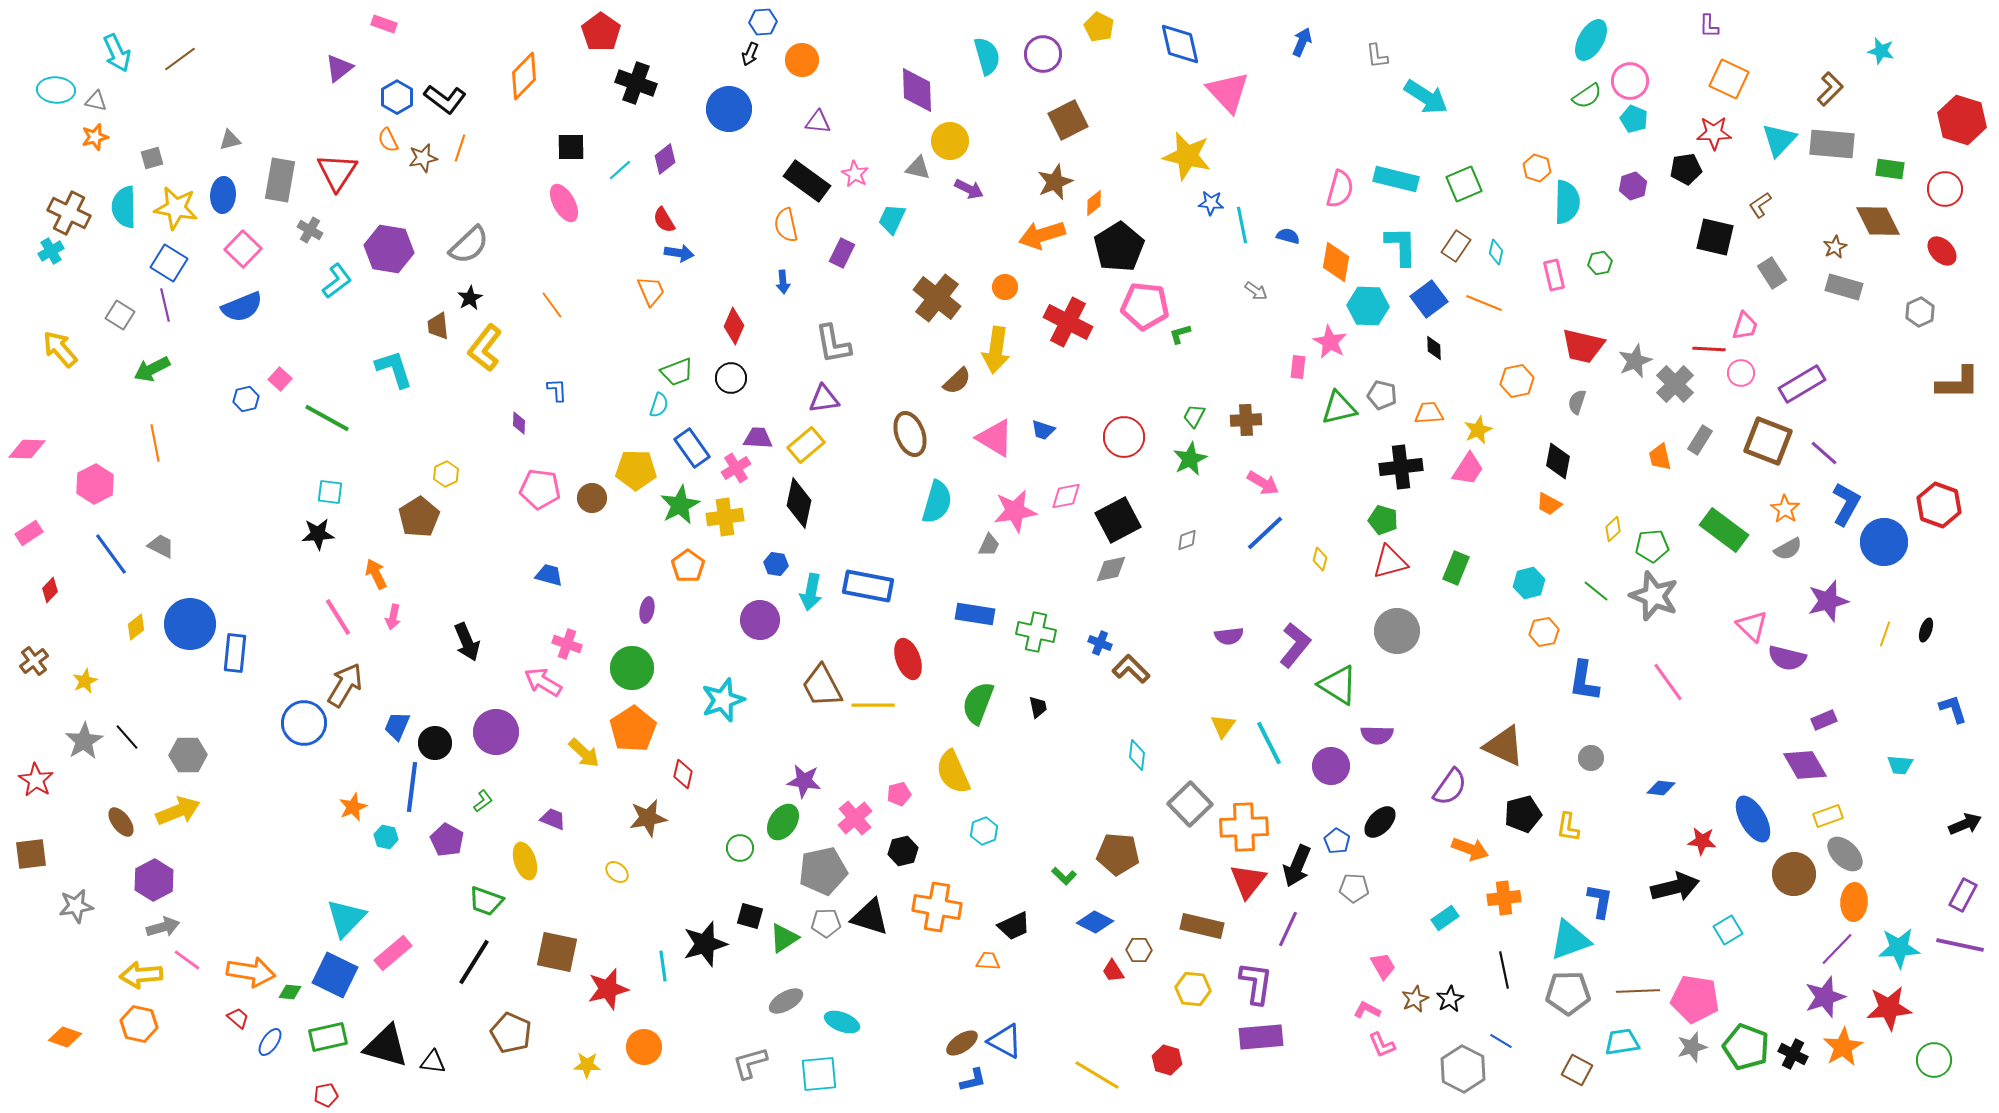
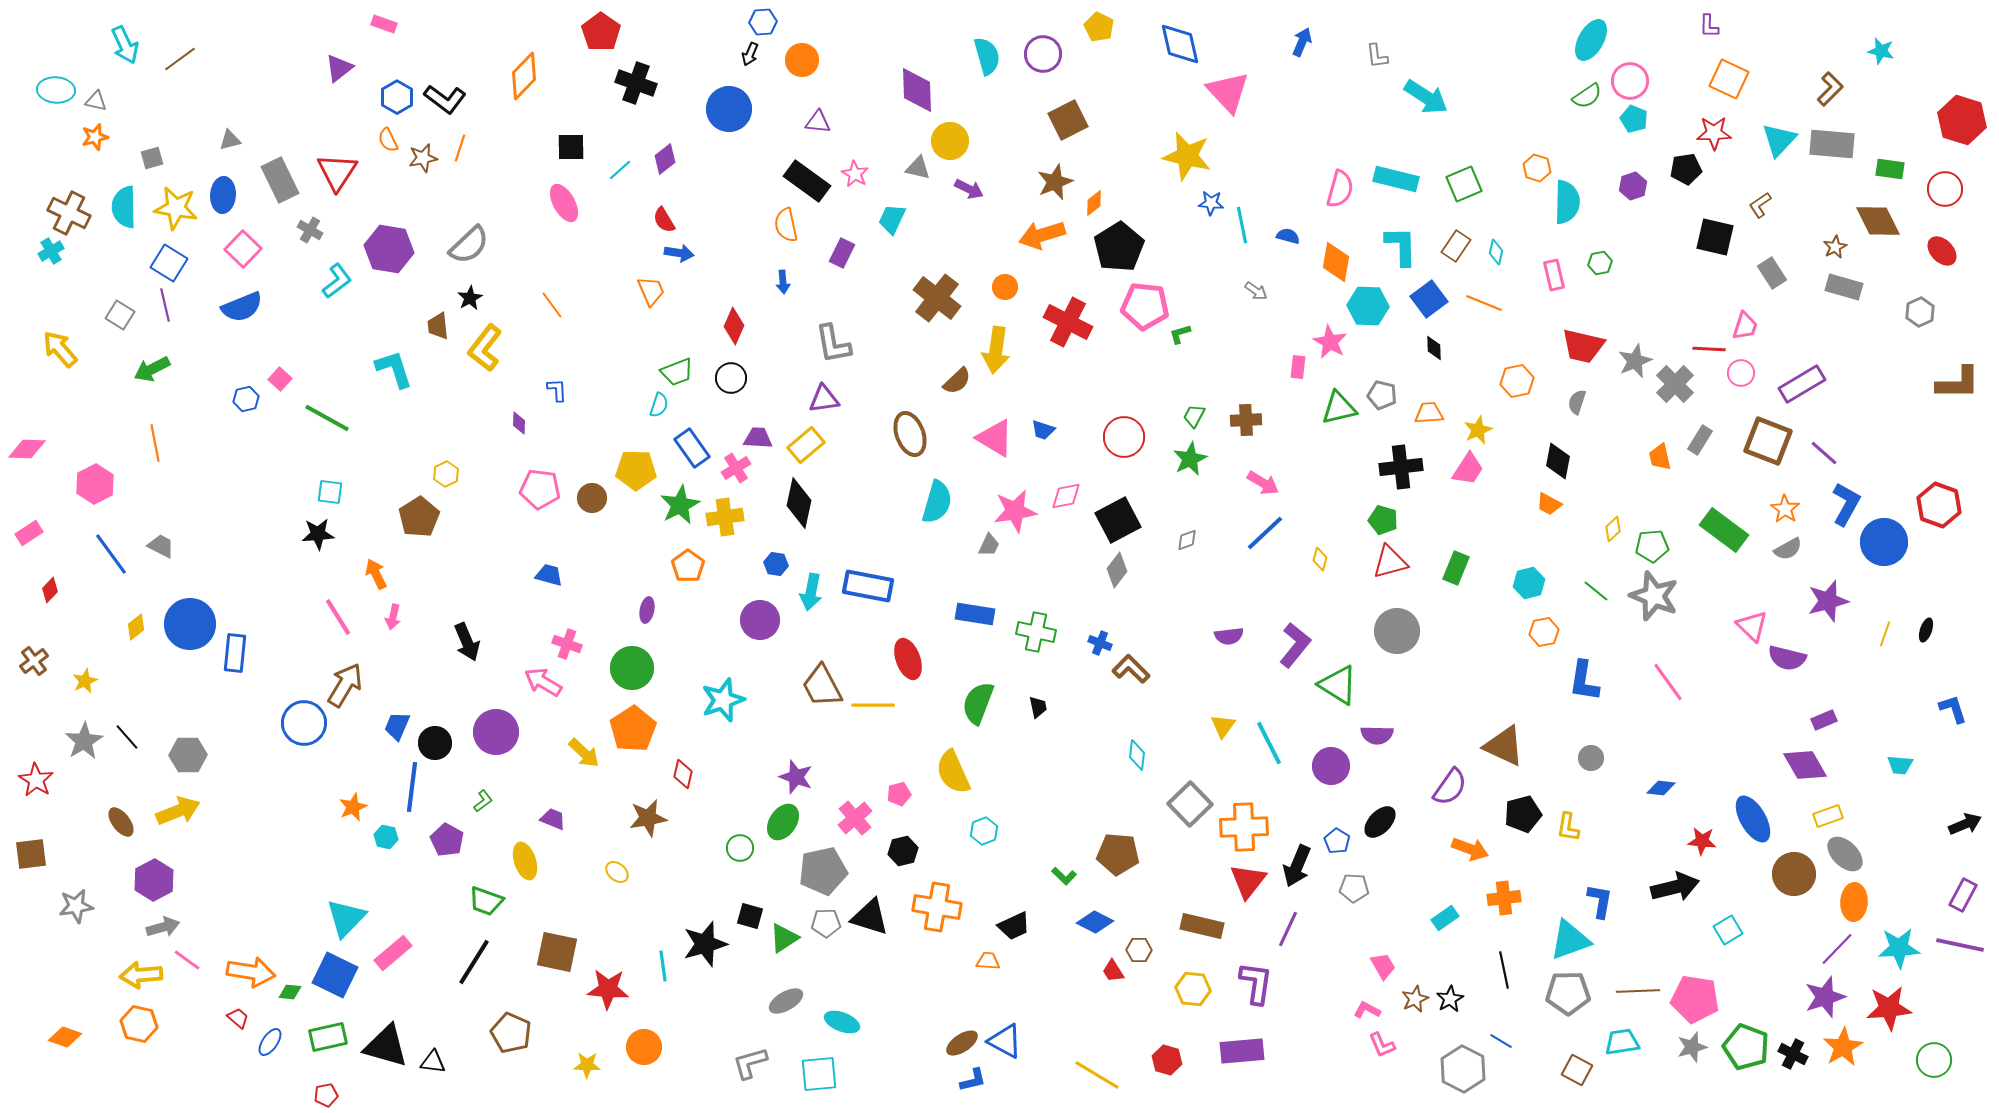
cyan arrow at (117, 53): moved 8 px right, 8 px up
gray rectangle at (280, 180): rotated 36 degrees counterclockwise
gray diamond at (1111, 569): moved 6 px right, 1 px down; rotated 40 degrees counterclockwise
purple star at (804, 781): moved 8 px left, 4 px up; rotated 12 degrees clockwise
red star at (608, 989): rotated 18 degrees clockwise
purple rectangle at (1261, 1037): moved 19 px left, 14 px down
